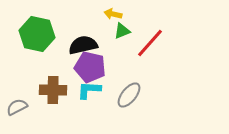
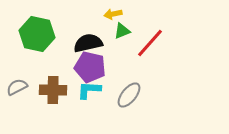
yellow arrow: rotated 24 degrees counterclockwise
black semicircle: moved 5 px right, 2 px up
gray semicircle: moved 20 px up
